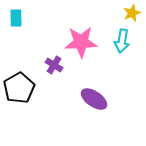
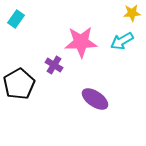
yellow star: rotated 18 degrees clockwise
cyan rectangle: moved 1 px down; rotated 36 degrees clockwise
cyan arrow: rotated 50 degrees clockwise
black pentagon: moved 4 px up
purple ellipse: moved 1 px right
